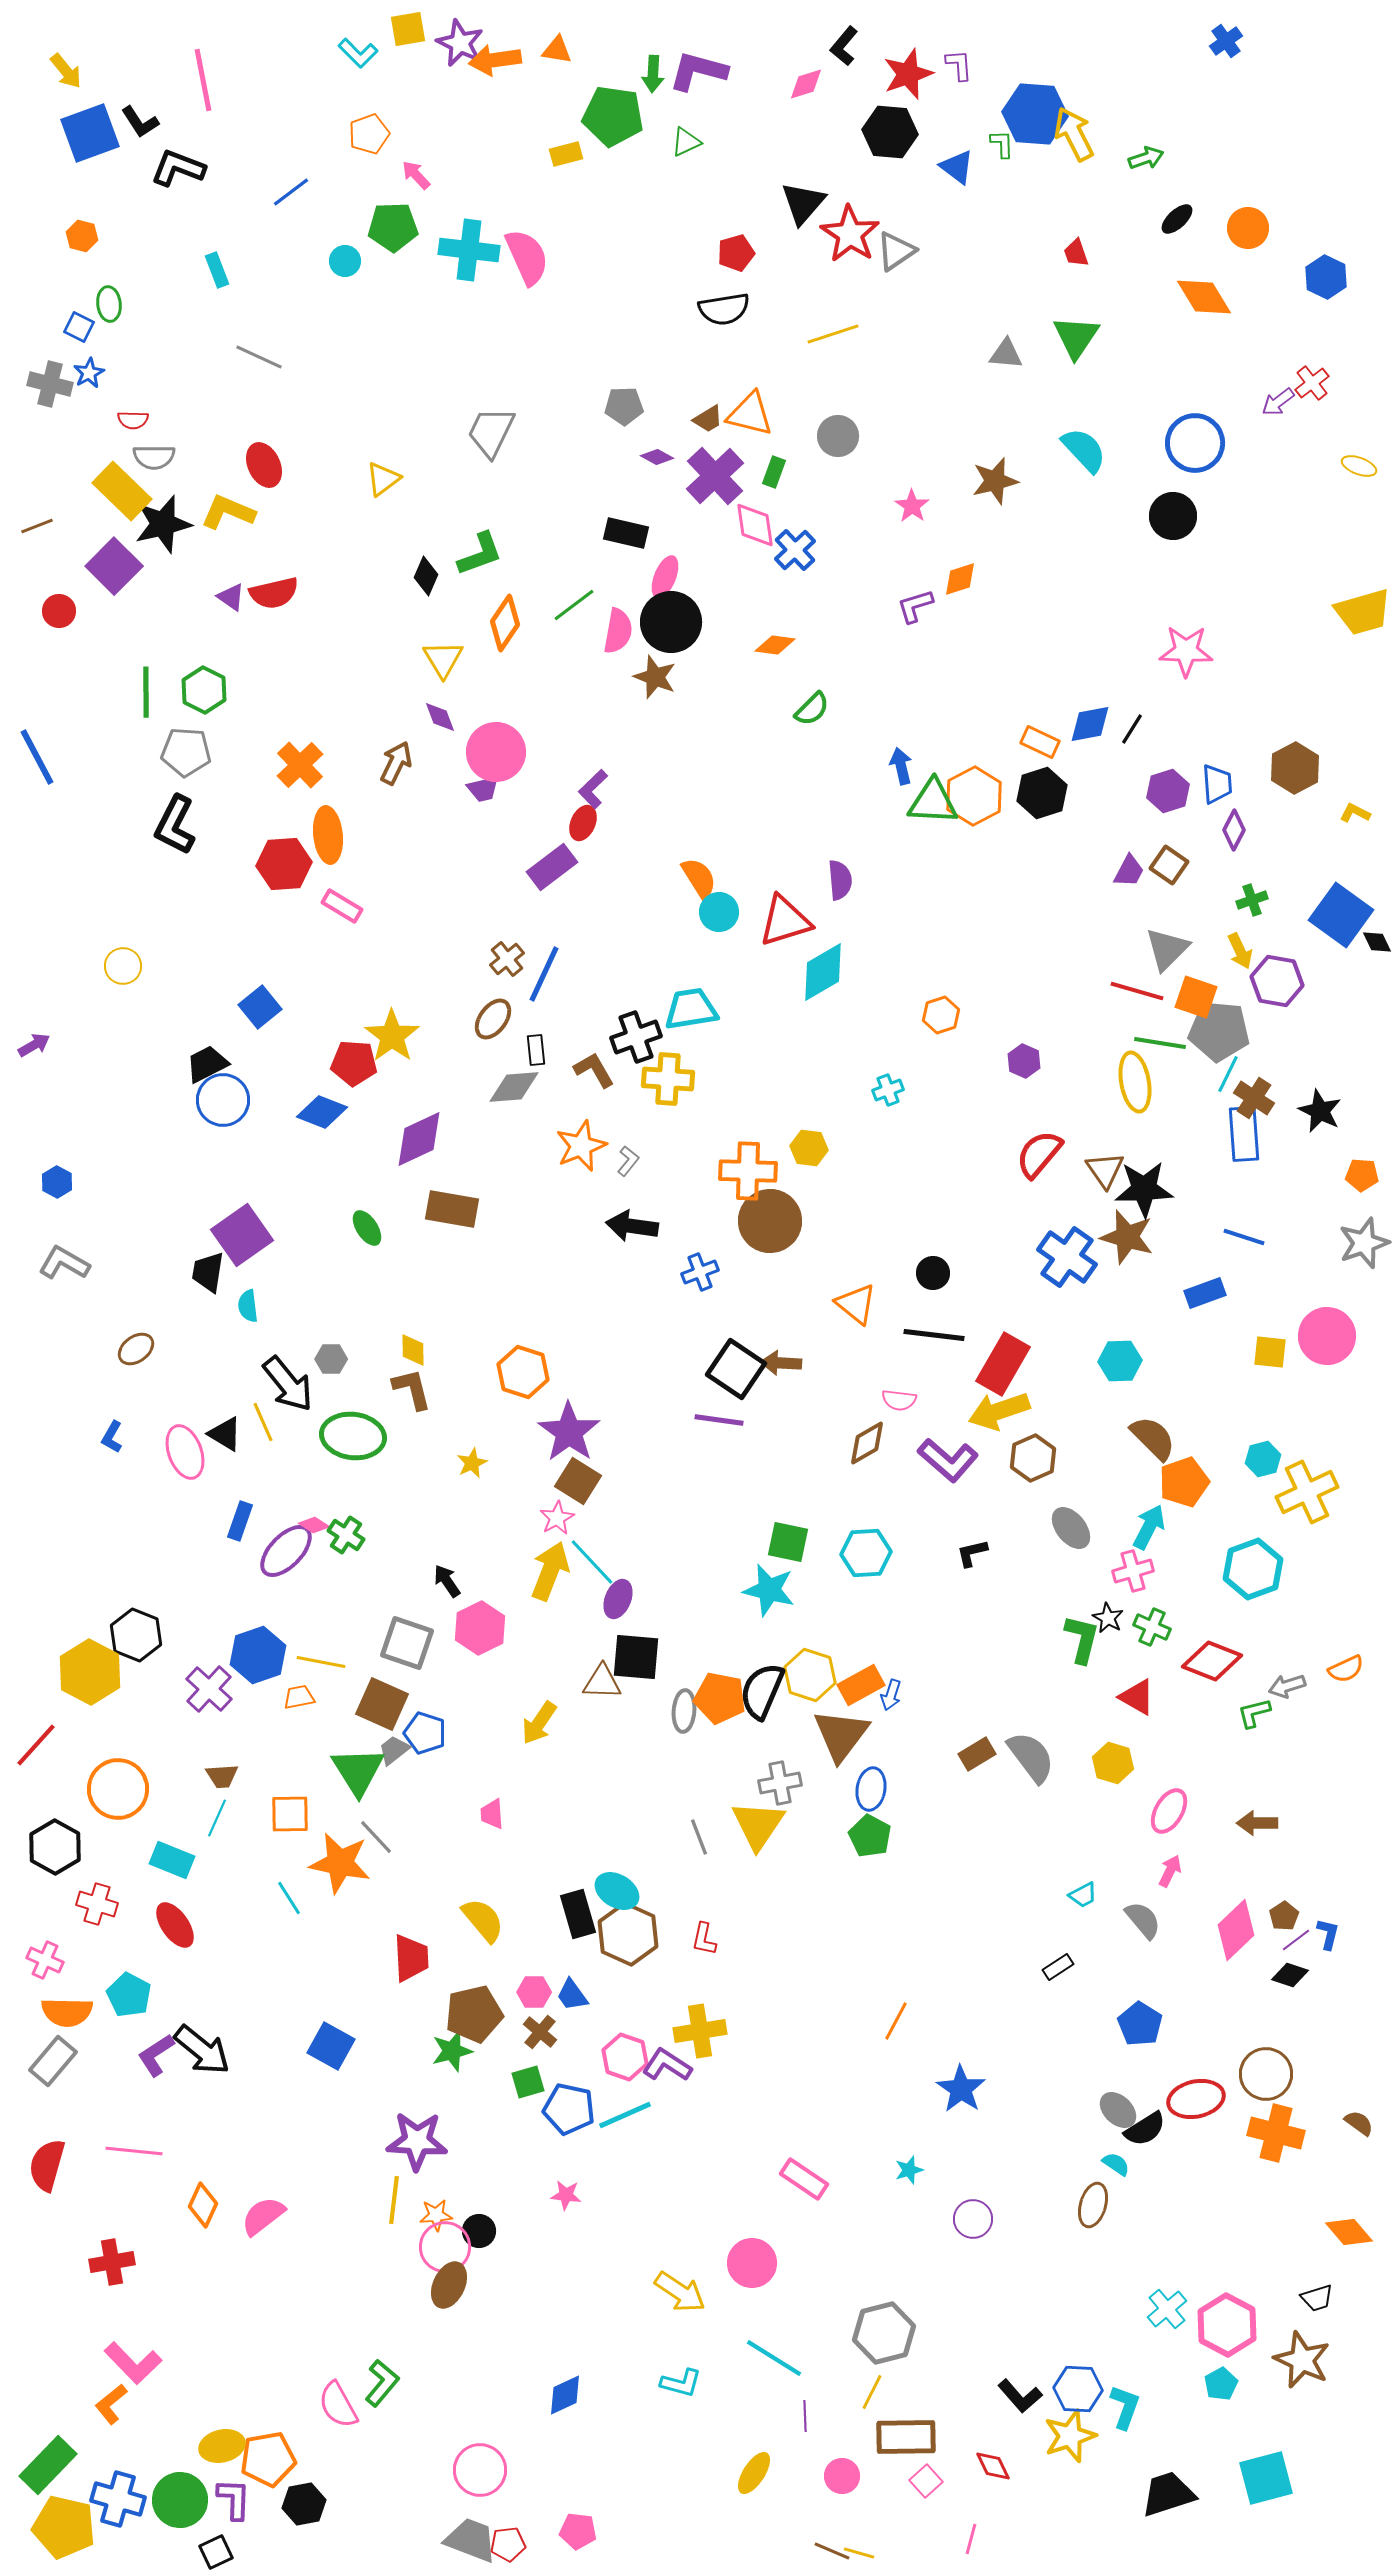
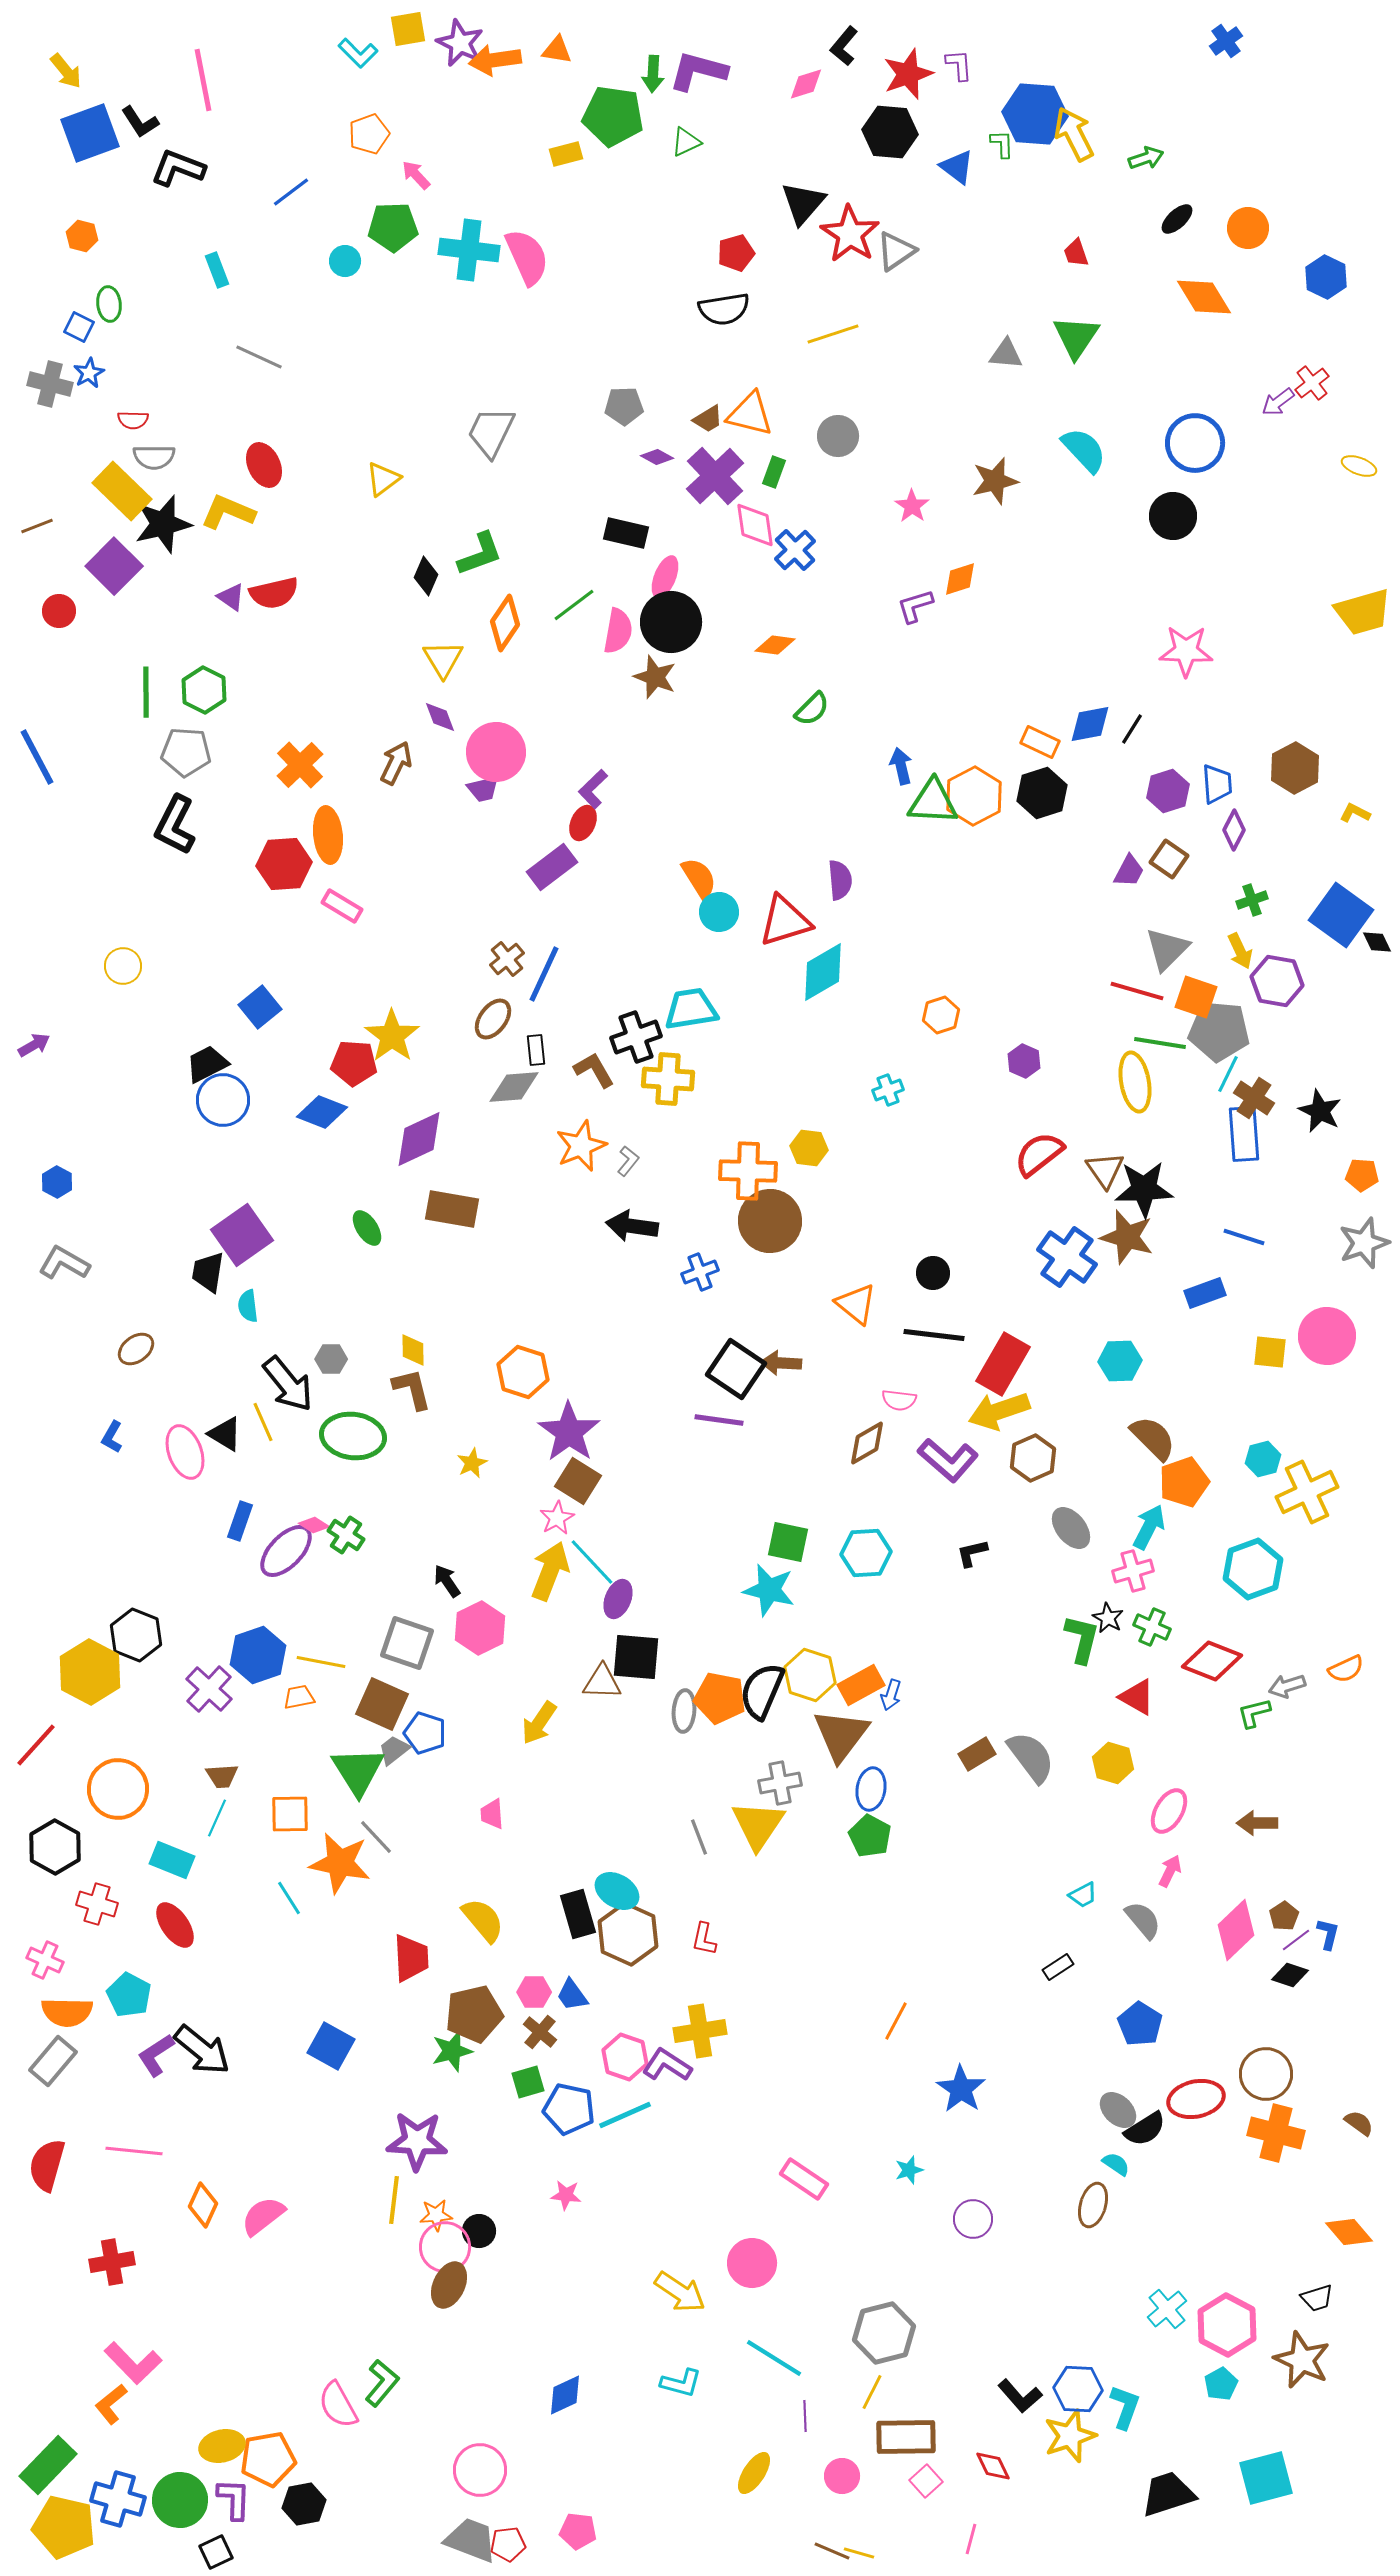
brown square at (1169, 865): moved 6 px up
red semicircle at (1039, 1154): rotated 12 degrees clockwise
